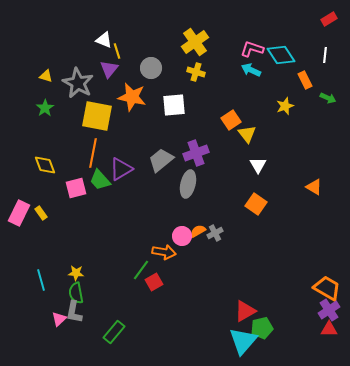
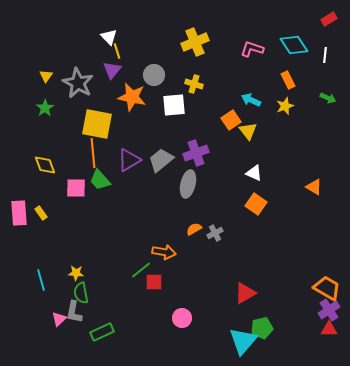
white triangle at (104, 40): moved 5 px right, 3 px up; rotated 24 degrees clockwise
yellow cross at (195, 42): rotated 12 degrees clockwise
cyan diamond at (281, 55): moved 13 px right, 10 px up
gray circle at (151, 68): moved 3 px right, 7 px down
purple triangle at (109, 69): moved 3 px right, 1 px down
cyan arrow at (251, 70): moved 30 px down
yellow cross at (196, 72): moved 2 px left, 12 px down
yellow triangle at (46, 76): rotated 48 degrees clockwise
orange rectangle at (305, 80): moved 17 px left
yellow square at (97, 116): moved 8 px down
yellow triangle at (247, 134): moved 1 px right, 3 px up
orange line at (93, 153): rotated 16 degrees counterclockwise
white triangle at (258, 165): moved 4 px left, 8 px down; rotated 36 degrees counterclockwise
purple triangle at (121, 169): moved 8 px right, 9 px up
pink square at (76, 188): rotated 15 degrees clockwise
pink rectangle at (19, 213): rotated 30 degrees counterclockwise
orange semicircle at (198, 231): moved 4 px left, 2 px up
pink circle at (182, 236): moved 82 px down
green line at (141, 270): rotated 15 degrees clockwise
red square at (154, 282): rotated 30 degrees clockwise
green semicircle at (76, 293): moved 5 px right
red triangle at (245, 311): moved 18 px up
green rectangle at (114, 332): moved 12 px left; rotated 25 degrees clockwise
